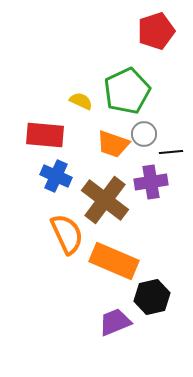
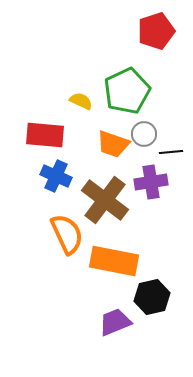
orange rectangle: rotated 12 degrees counterclockwise
